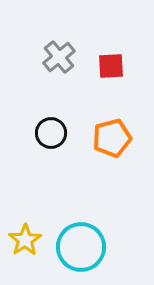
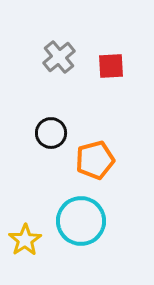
orange pentagon: moved 17 px left, 22 px down
cyan circle: moved 26 px up
